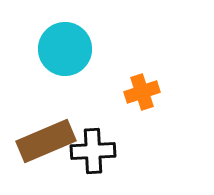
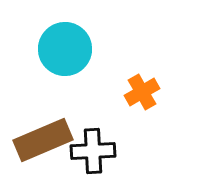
orange cross: rotated 12 degrees counterclockwise
brown rectangle: moved 3 px left, 1 px up
